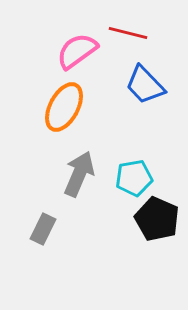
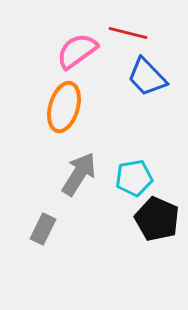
blue trapezoid: moved 2 px right, 8 px up
orange ellipse: rotated 12 degrees counterclockwise
gray arrow: rotated 9 degrees clockwise
